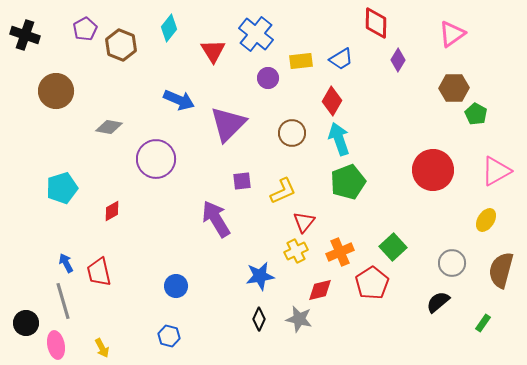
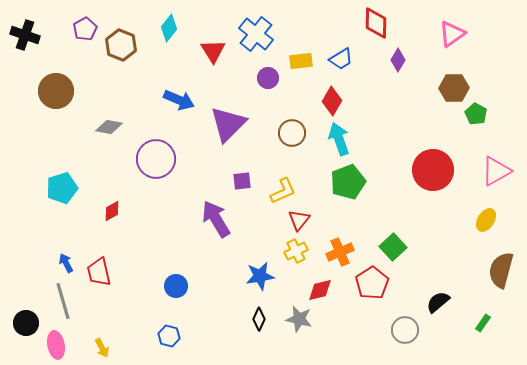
red triangle at (304, 222): moved 5 px left, 2 px up
gray circle at (452, 263): moved 47 px left, 67 px down
